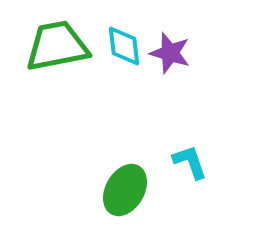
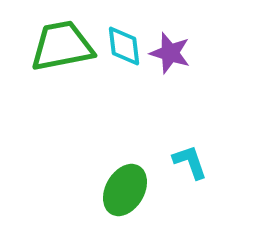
green trapezoid: moved 5 px right
